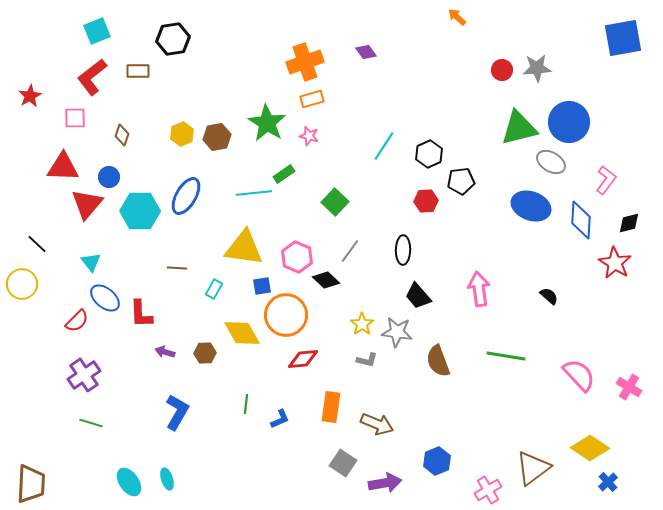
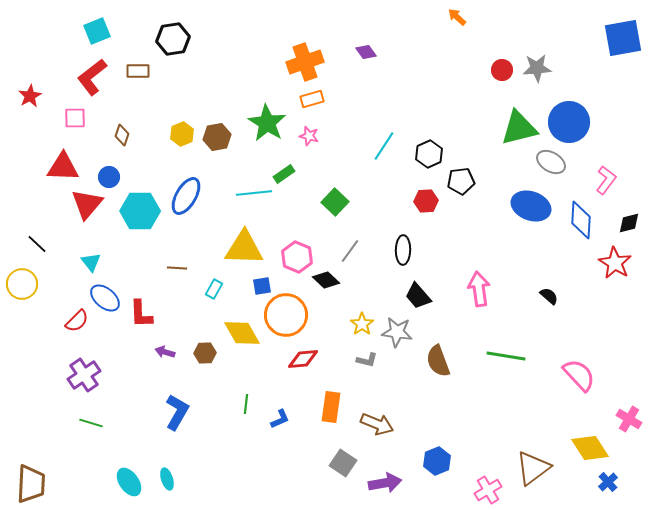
yellow triangle at (244, 248): rotated 6 degrees counterclockwise
pink cross at (629, 387): moved 32 px down
yellow diamond at (590, 448): rotated 24 degrees clockwise
